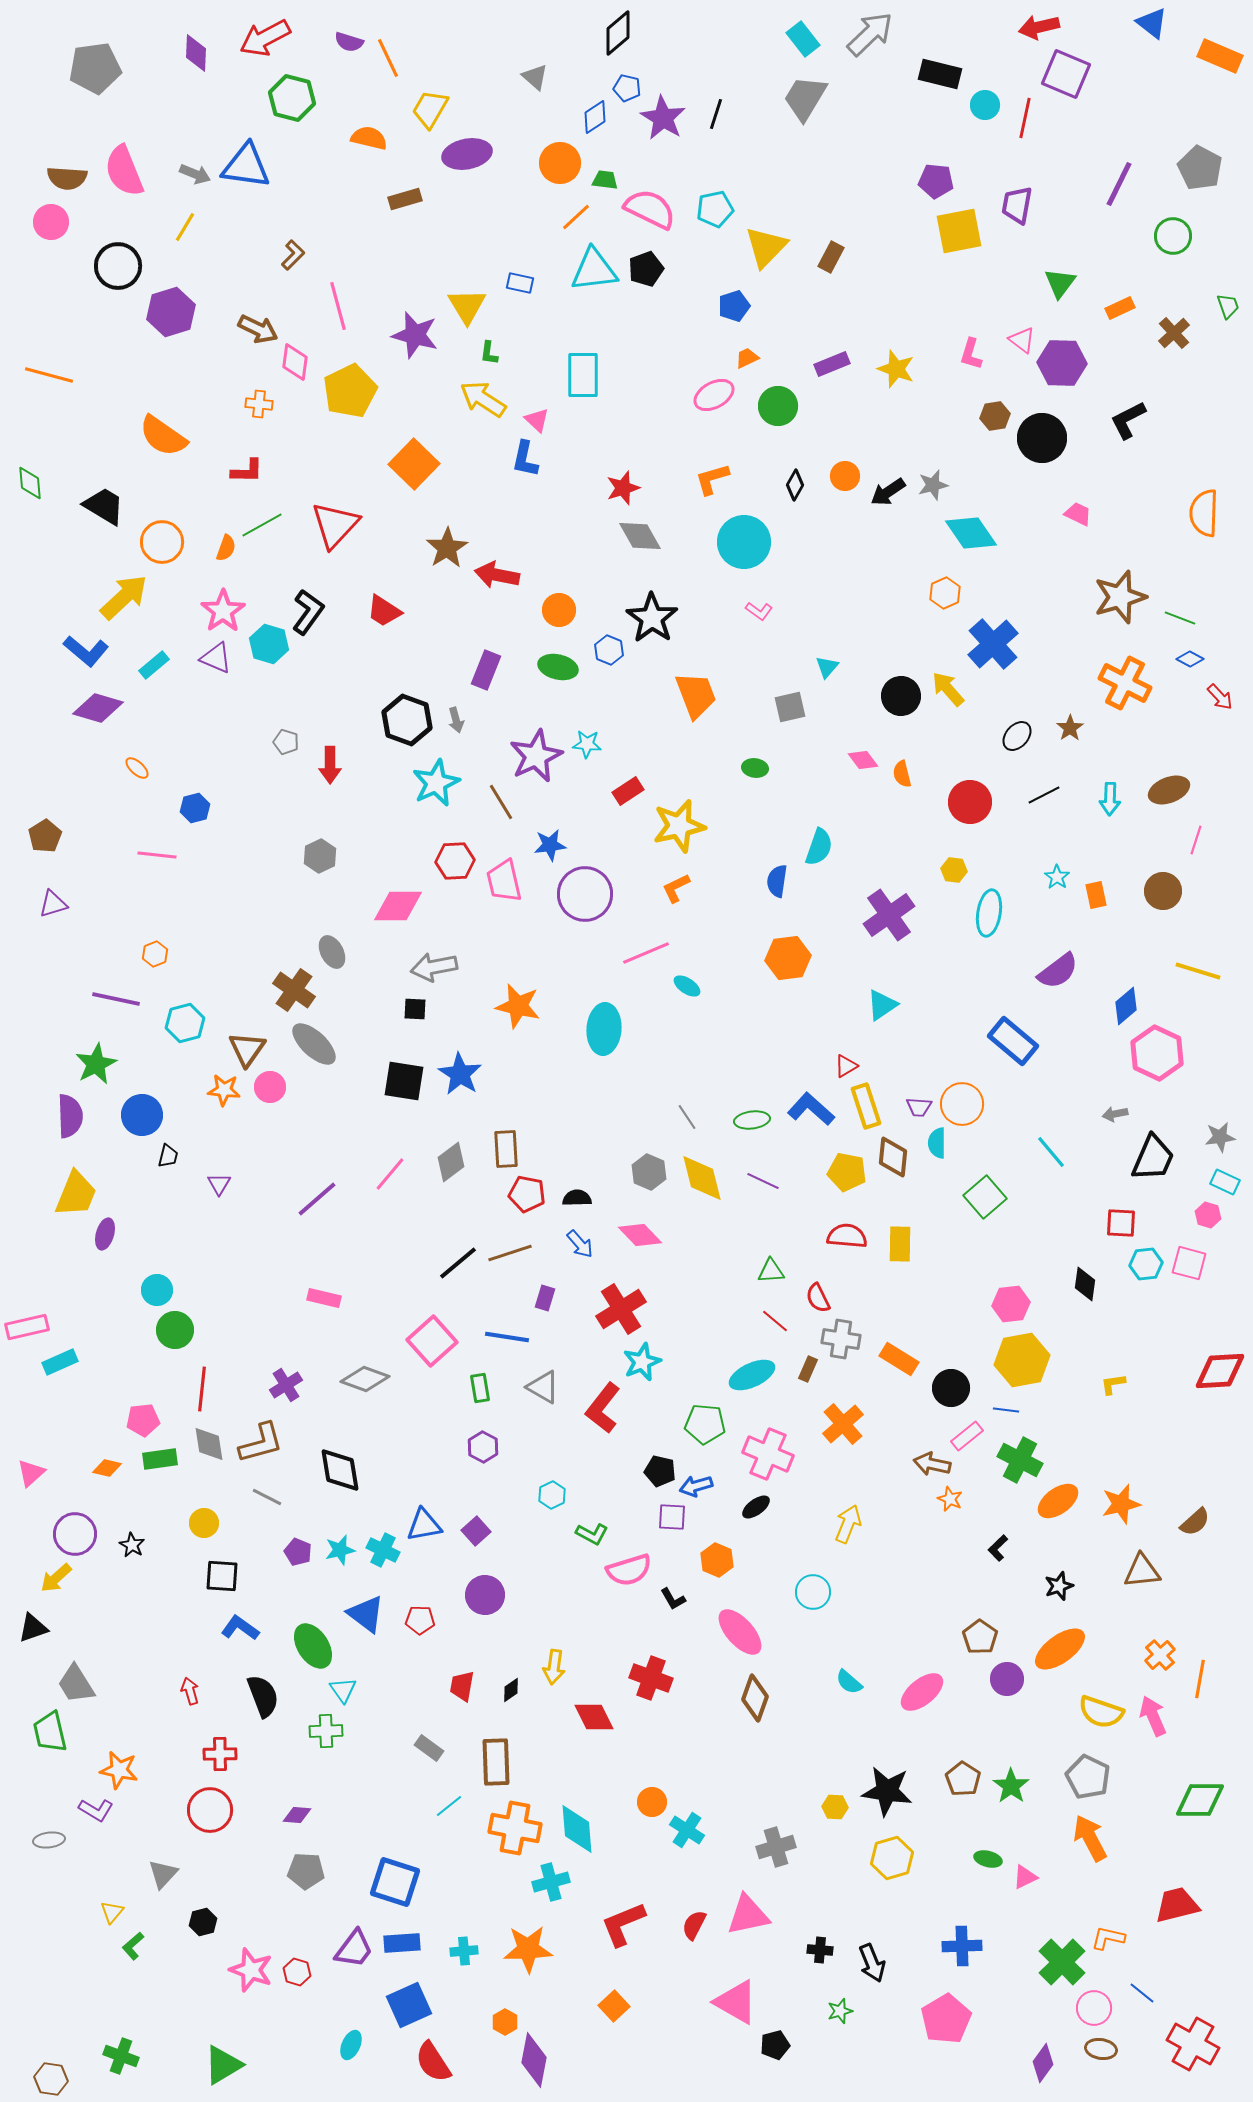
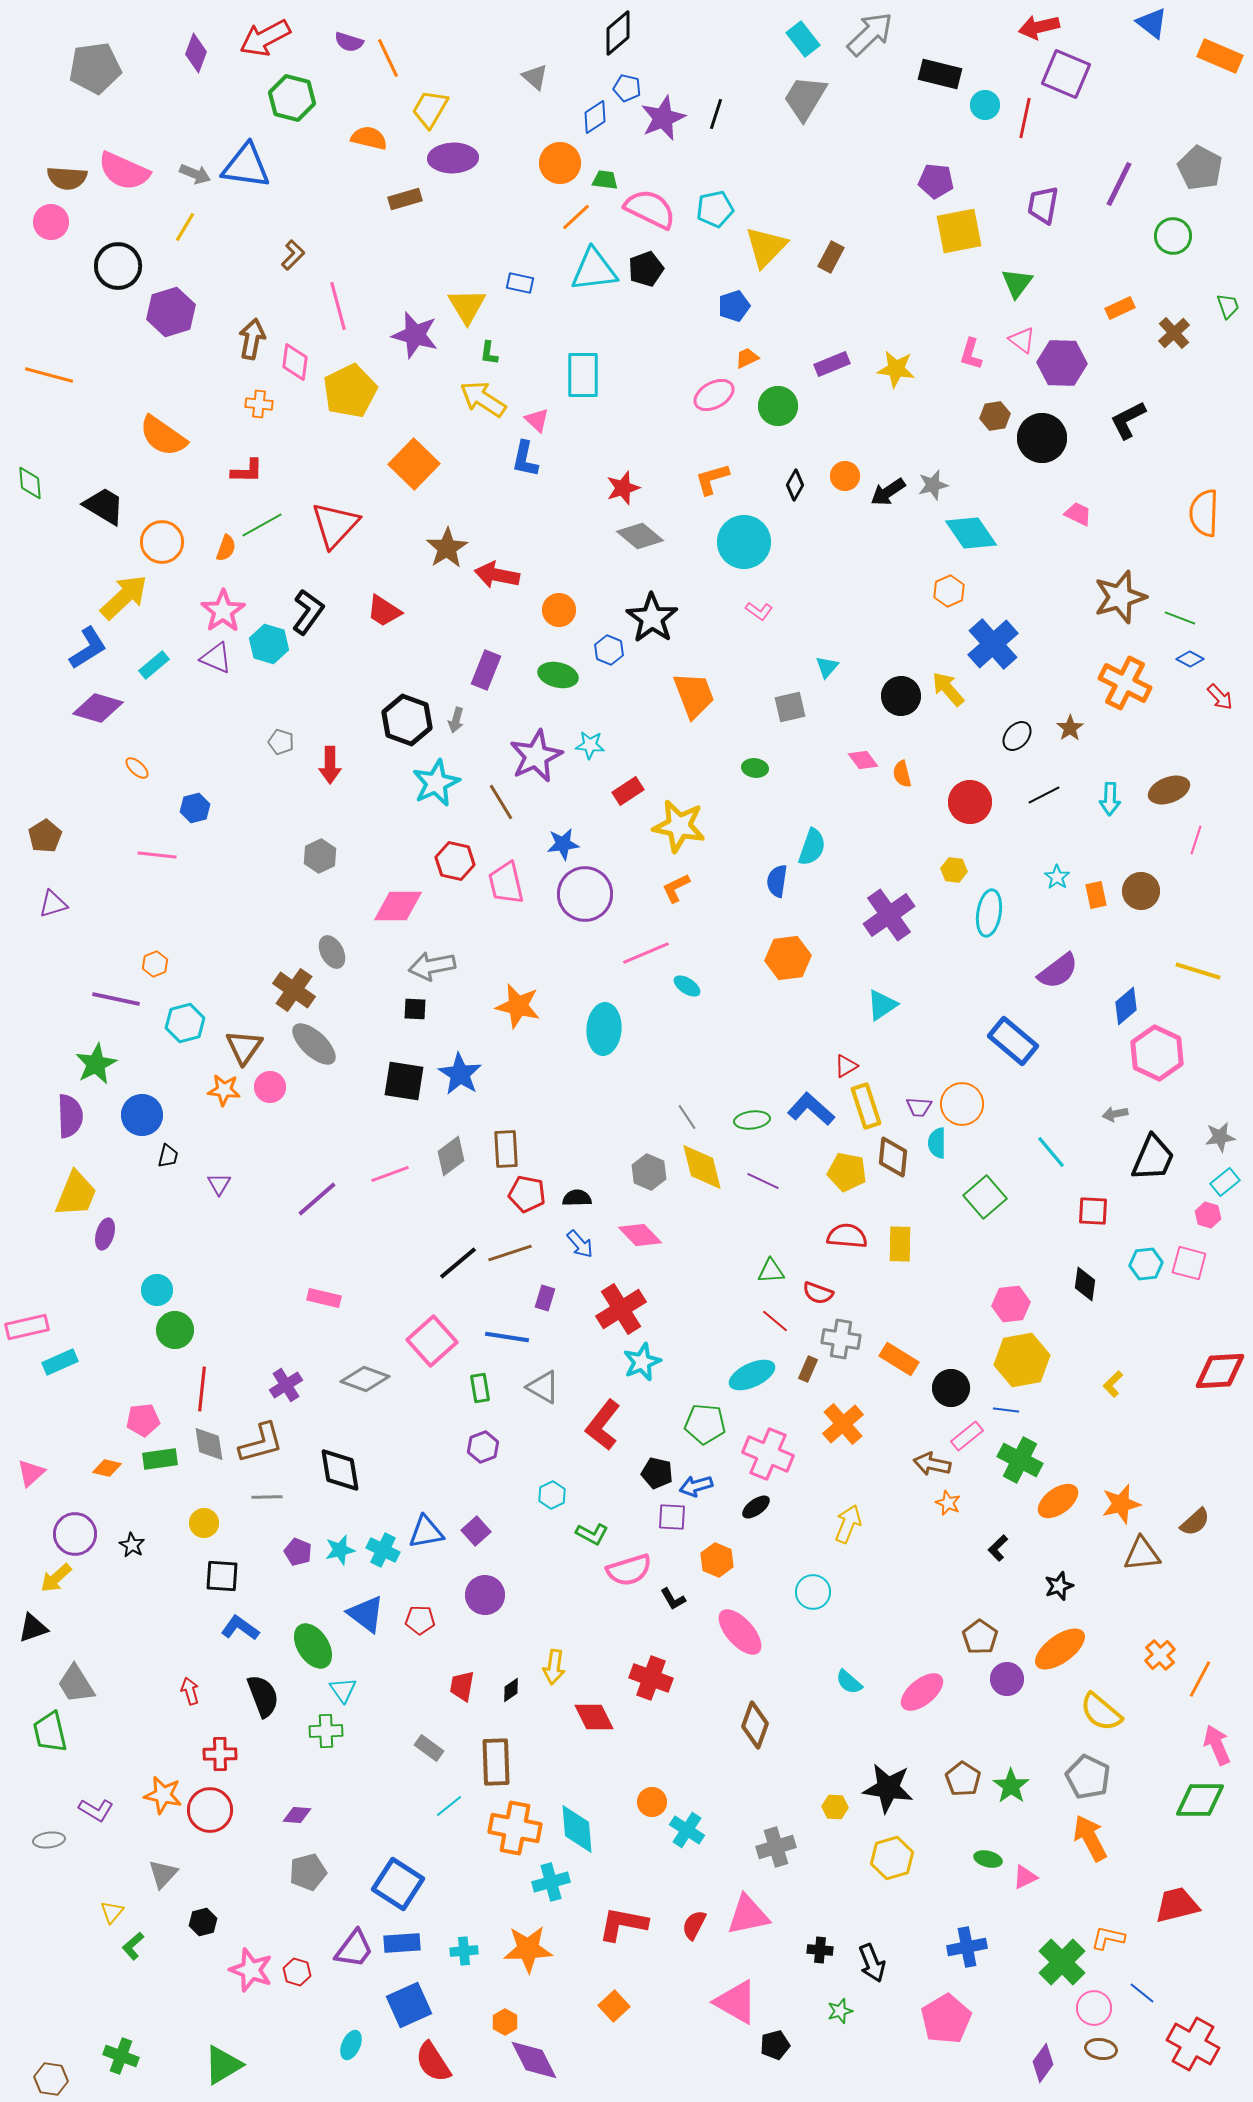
purple diamond at (196, 53): rotated 18 degrees clockwise
purple star at (663, 118): rotated 18 degrees clockwise
purple ellipse at (467, 154): moved 14 px left, 4 px down; rotated 9 degrees clockwise
pink semicircle at (124, 171): rotated 44 degrees counterclockwise
purple trapezoid at (1017, 205): moved 26 px right
green triangle at (1060, 283): moved 43 px left
brown arrow at (258, 329): moved 6 px left, 10 px down; rotated 105 degrees counterclockwise
yellow star at (896, 369): rotated 12 degrees counterclockwise
gray diamond at (640, 536): rotated 21 degrees counterclockwise
orange hexagon at (945, 593): moved 4 px right, 2 px up
blue L-shape at (86, 651): moved 2 px right, 3 px up; rotated 72 degrees counterclockwise
green ellipse at (558, 667): moved 8 px down
orange trapezoid at (696, 695): moved 2 px left
gray arrow at (456, 720): rotated 30 degrees clockwise
gray pentagon at (286, 742): moved 5 px left
cyan star at (587, 744): moved 3 px right, 1 px down
yellow star at (679, 826): rotated 24 degrees clockwise
blue star at (550, 845): moved 13 px right, 1 px up
cyan semicircle at (819, 847): moved 7 px left
red hexagon at (455, 861): rotated 15 degrees clockwise
pink trapezoid at (504, 881): moved 2 px right, 2 px down
brown circle at (1163, 891): moved 22 px left
orange hexagon at (155, 954): moved 10 px down
gray arrow at (434, 967): moved 2 px left, 1 px up
brown triangle at (247, 1049): moved 3 px left, 2 px up
gray diamond at (451, 1162): moved 6 px up
pink line at (390, 1174): rotated 30 degrees clockwise
yellow diamond at (702, 1178): moved 11 px up
cyan rectangle at (1225, 1182): rotated 64 degrees counterclockwise
red square at (1121, 1223): moved 28 px left, 12 px up
red semicircle at (818, 1298): moved 5 px up; rotated 44 degrees counterclockwise
yellow L-shape at (1113, 1384): rotated 36 degrees counterclockwise
red L-shape at (603, 1408): moved 17 px down
purple hexagon at (483, 1447): rotated 12 degrees clockwise
black pentagon at (660, 1471): moved 3 px left, 2 px down
gray line at (267, 1497): rotated 28 degrees counterclockwise
orange star at (950, 1499): moved 2 px left, 4 px down
blue triangle at (424, 1525): moved 2 px right, 7 px down
brown triangle at (1142, 1571): moved 17 px up
orange line at (1200, 1679): rotated 18 degrees clockwise
brown diamond at (755, 1698): moved 27 px down
yellow semicircle at (1101, 1712): rotated 21 degrees clockwise
pink arrow at (1153, 1716): moved 64 px right, 29 px down
orange star at (119, 1770): moved 44 px right, 25 px down
black star at (887, 1791): moved 1 px right, 3 px up
gray pentagon at (306, 1871): moved 2 px right, 1 px down; rotated 18 degrees counterclockwise
blue square at (395, 1882): moved 3 px right, 2 px down; rotated 15 degrees clockwise
red L-shape at (623, 1924): rotated 33 degrees clockwise
blue cross at (962, 1946): moved 5 px right, 1 px down; rotated 9 degrees counterclockwise
purple diamond at (534, 2060): rotated 38 degrees counterclockwise
